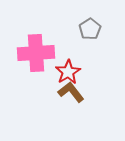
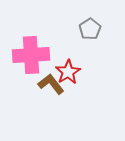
pink cross: moved 5 px left, 2 px down
brown L-shape: moved 20 px left, 8 px up
